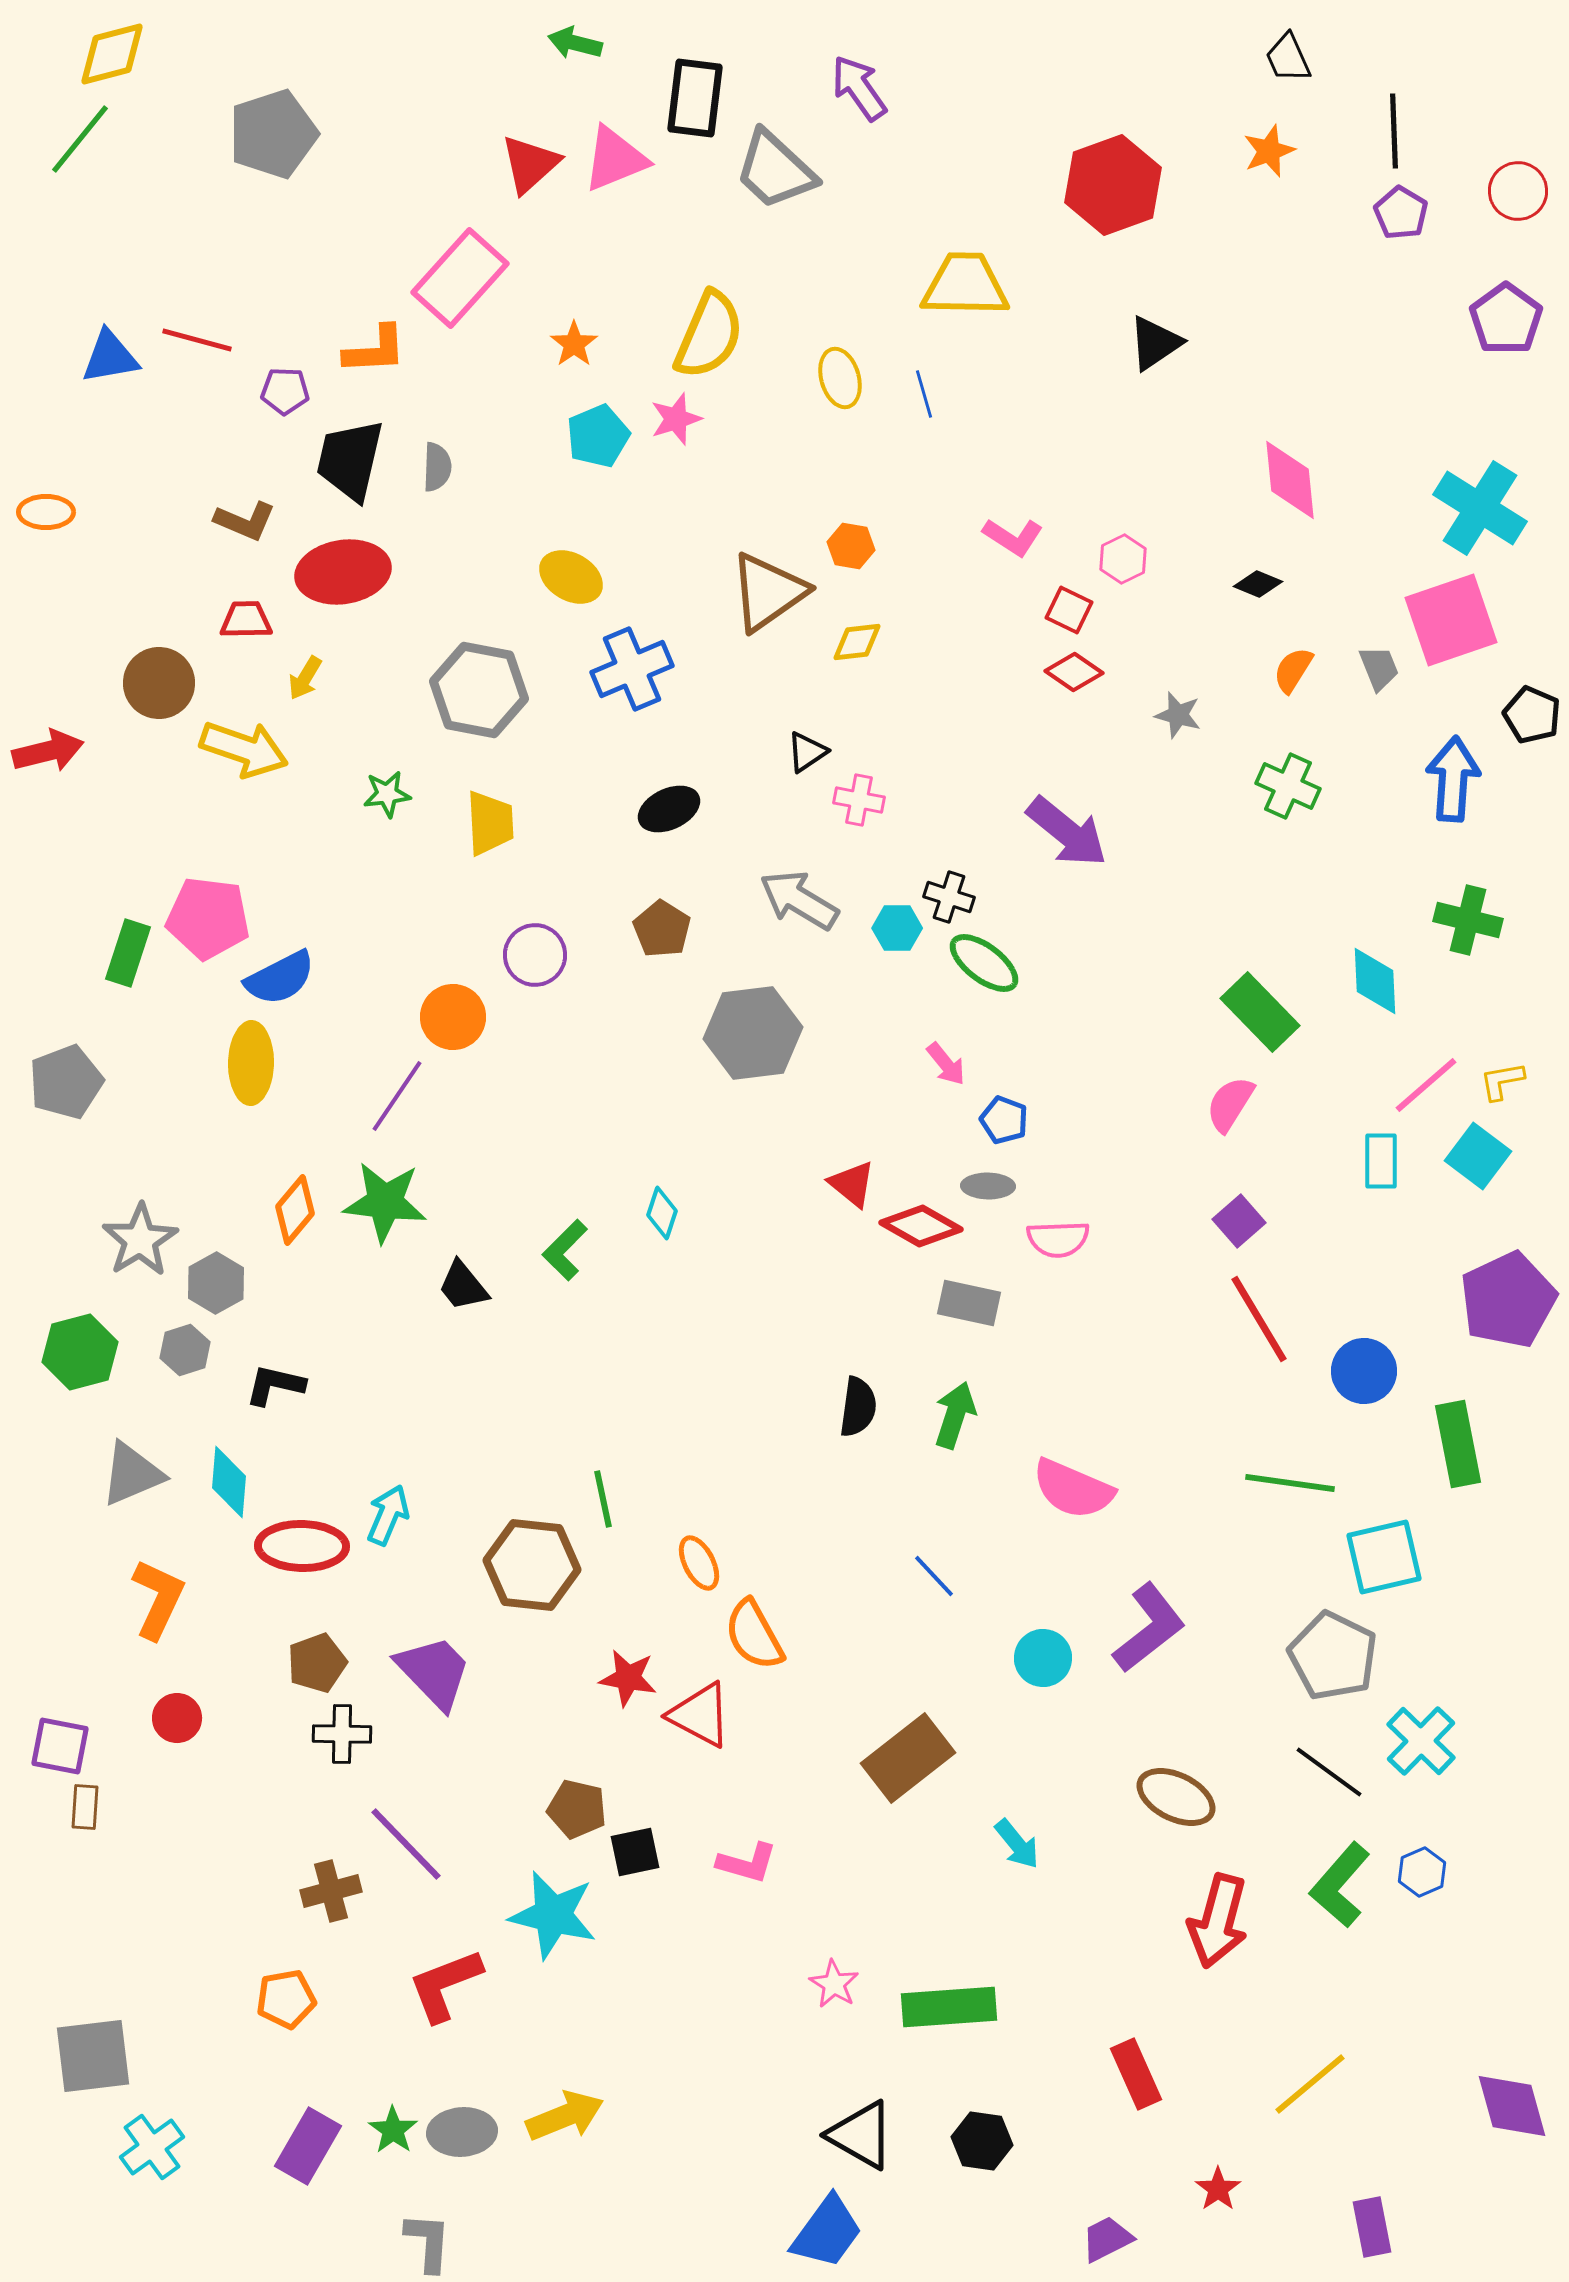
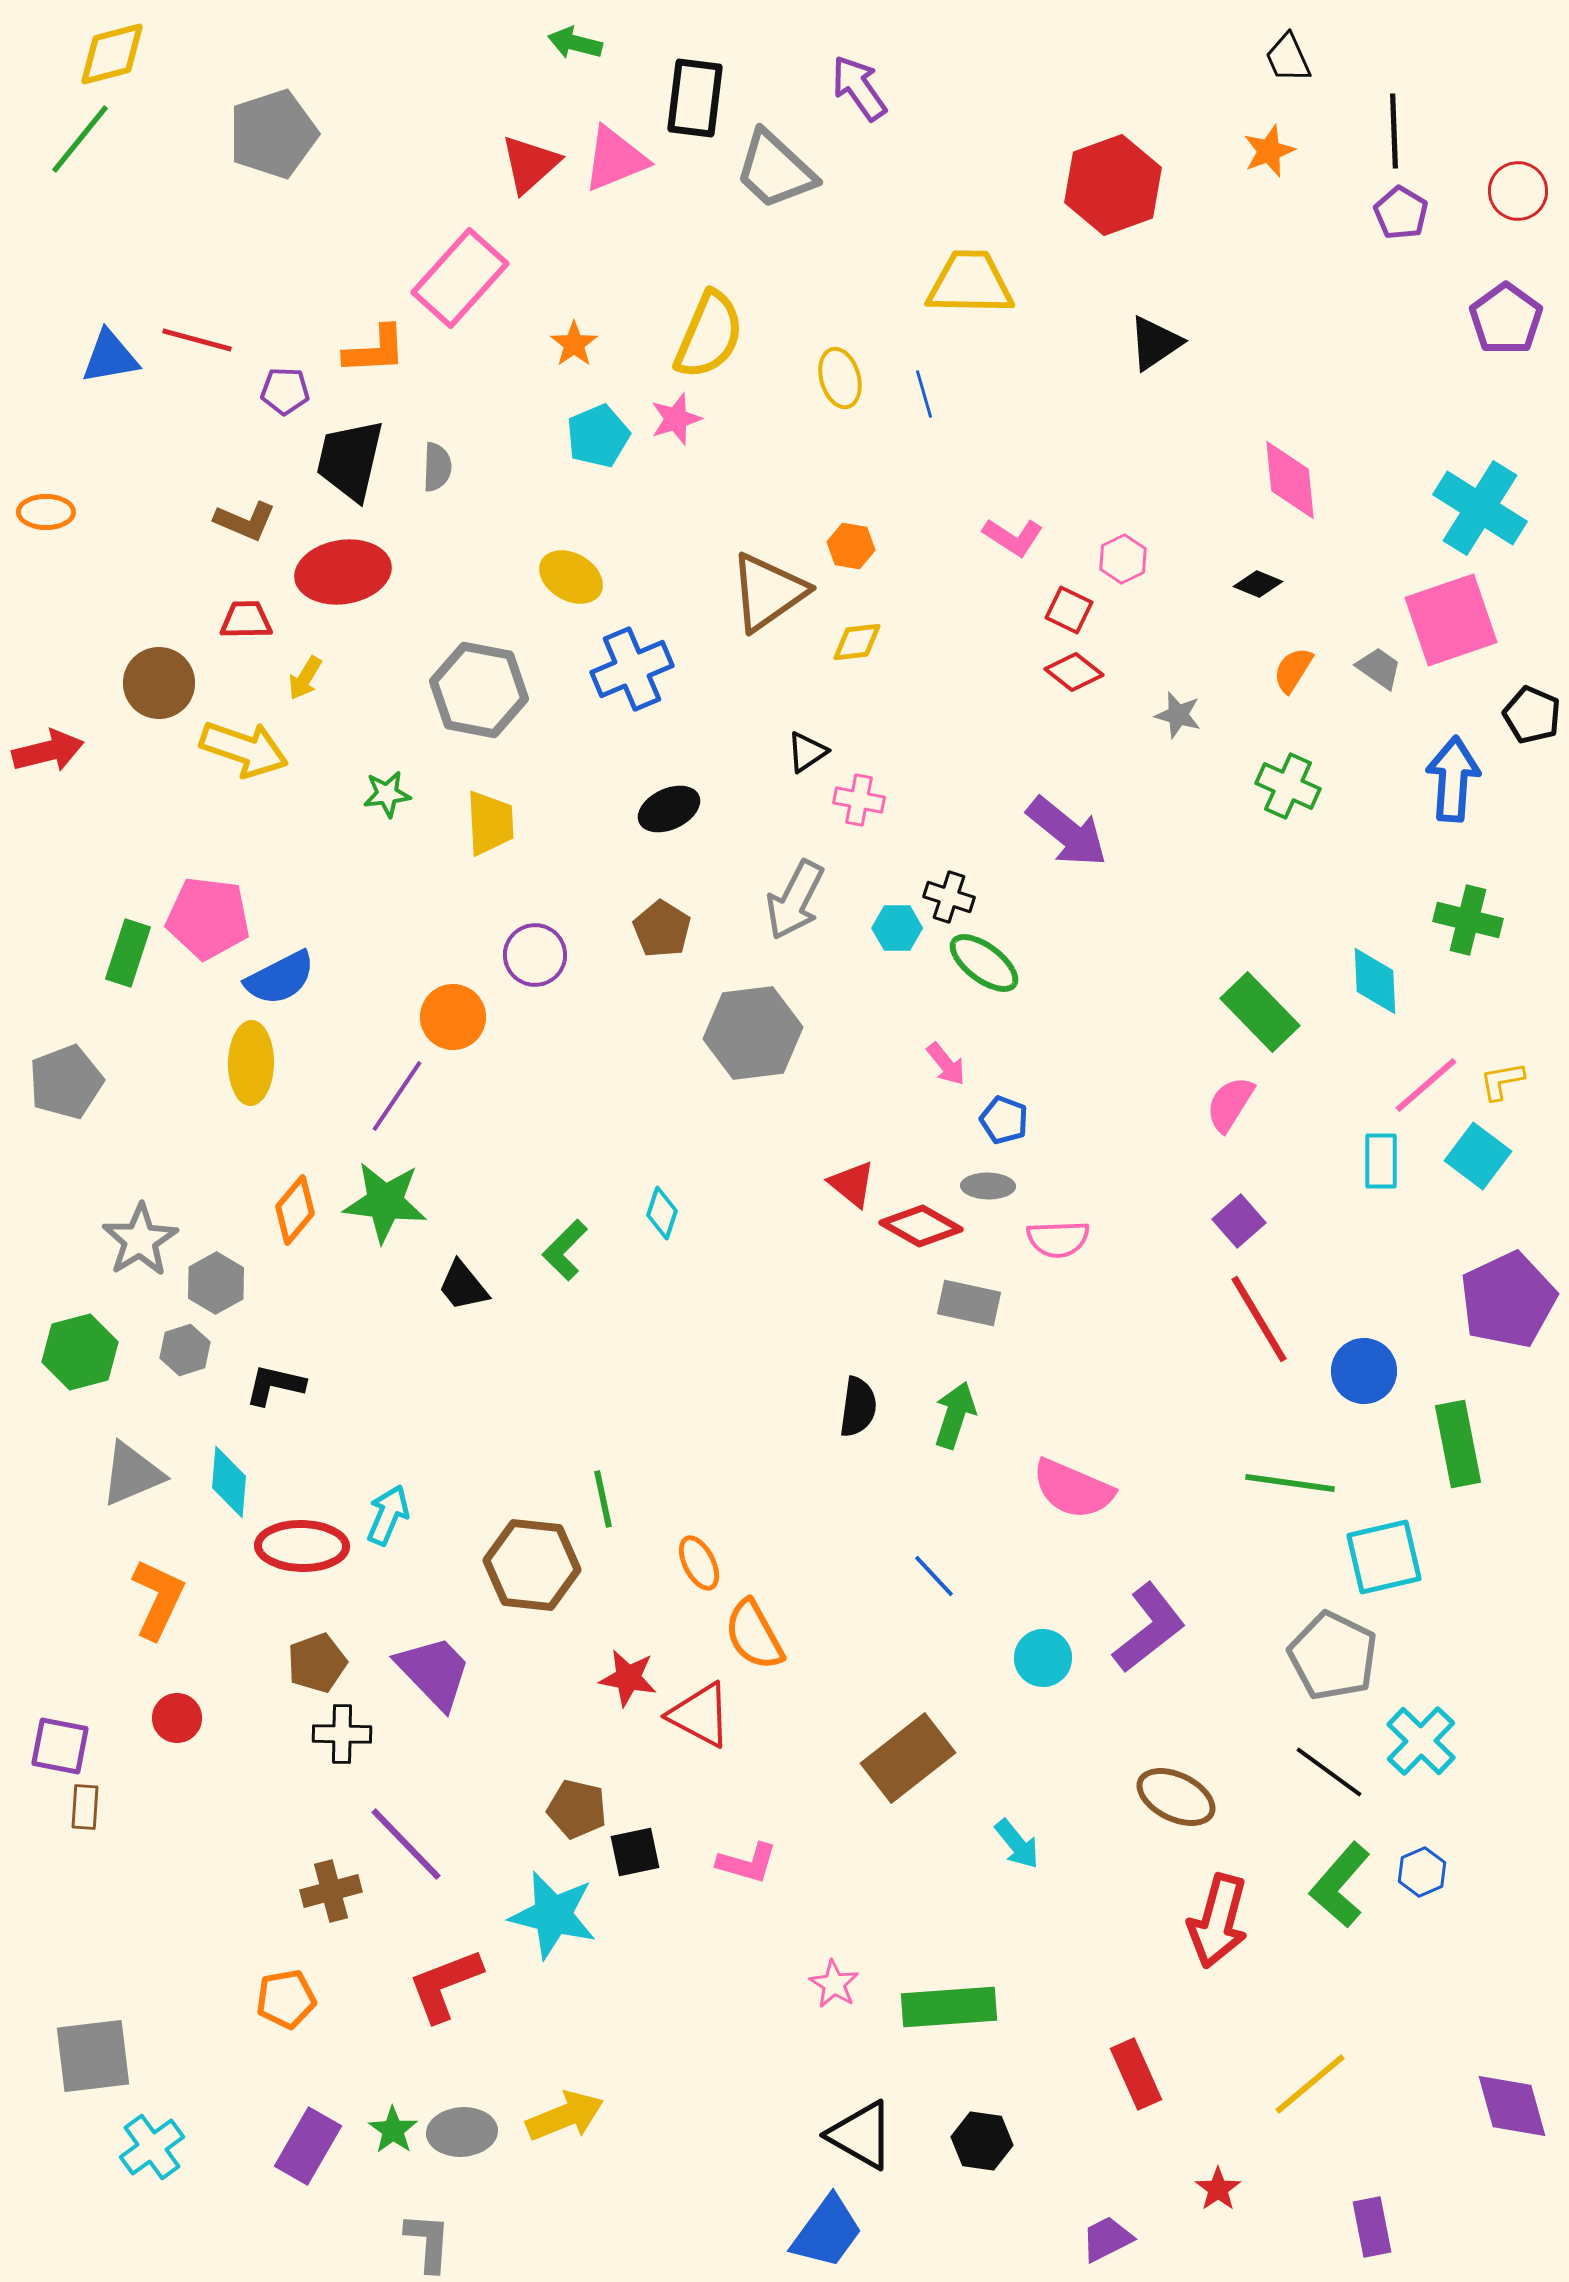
yellow trapezoid at (965, 285): moved 5 px right, 2 px up
gray trapezoid at (1379, 668): rotated 33 degrees counterclockwise
red diamond at (1074, 672): rotated 4 degrees clockwise
gray arrow at (799, 900): moved 4 px left; rotated 94 degrees counterclockwise
